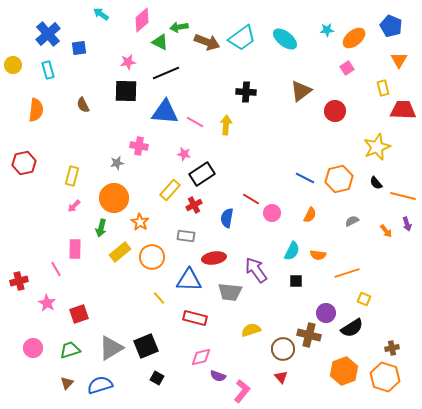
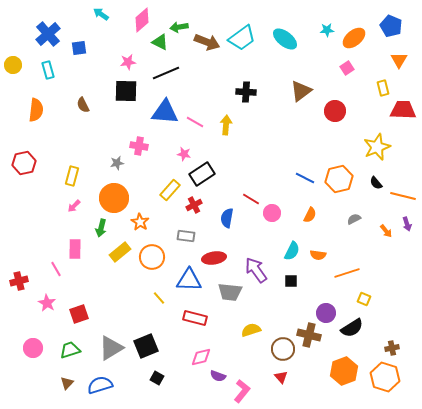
gray semicircle at (352, 221): moved 2 px right, 2 px up
black square at (296, 281): moved 5 px left
